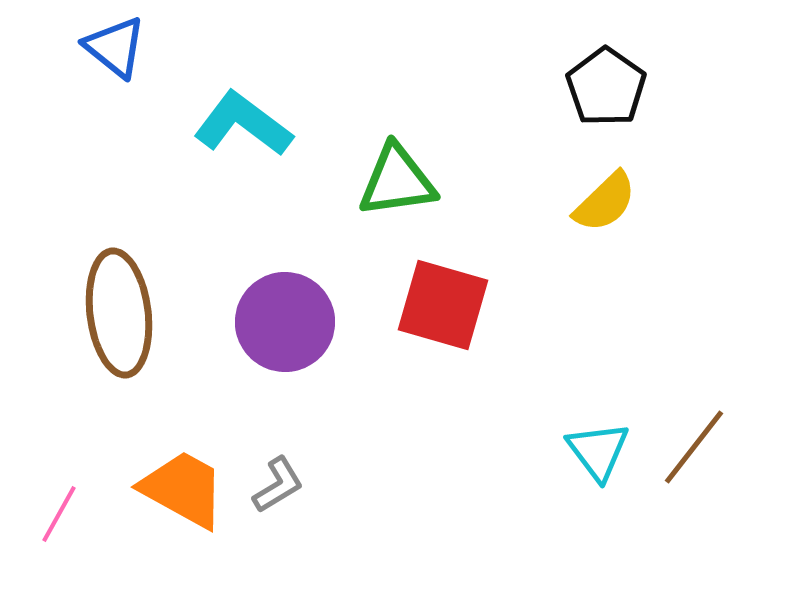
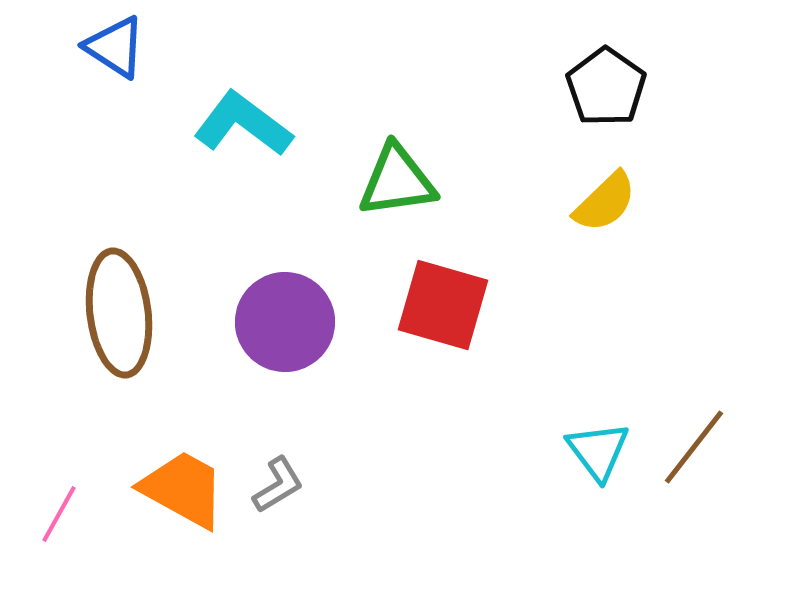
blue triangle: rotated 6 degrees counterclockwise
